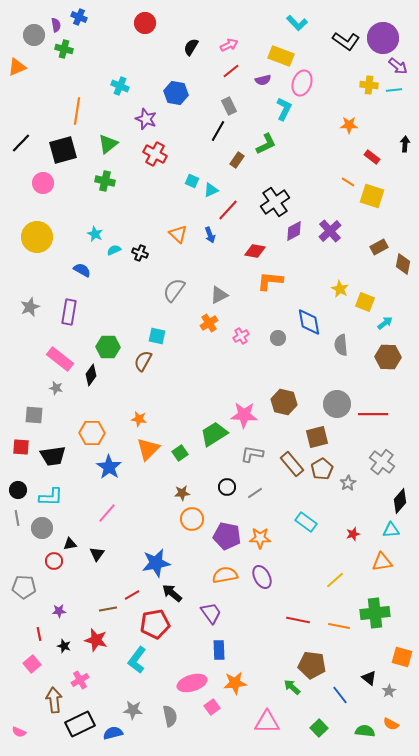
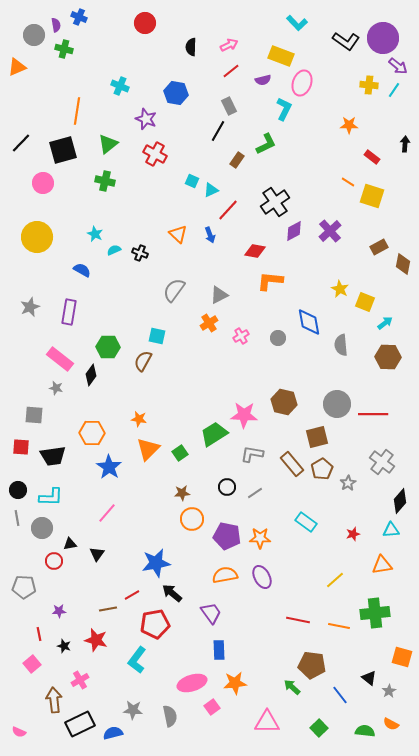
black semicircle at (191, 47): rotated 30 degrees counterclockwise
cyan line at (394, 90): rotated 49 degrees counterclockwise
orange triangle at (382, 562): moved 3 px down
